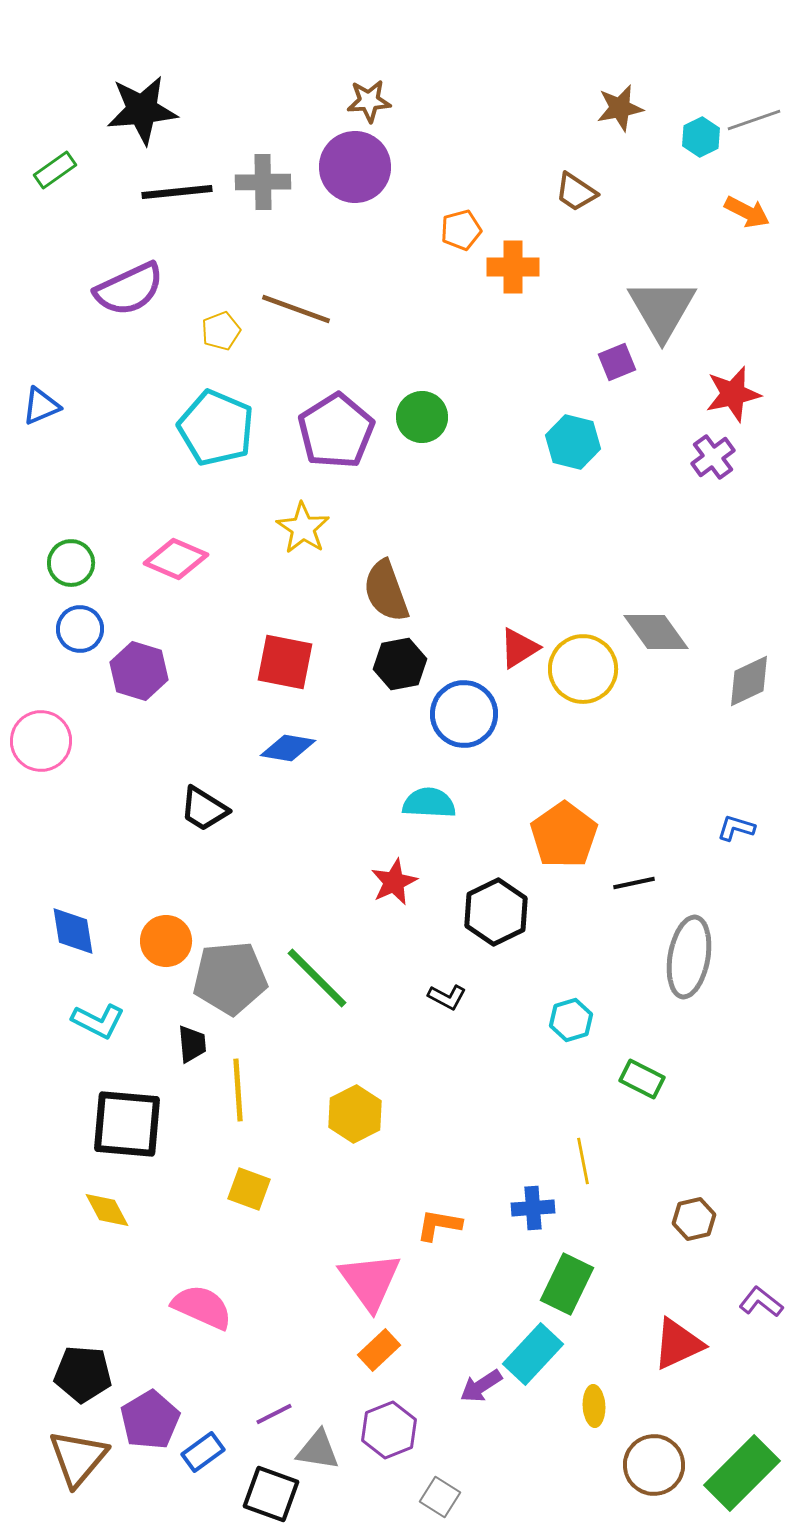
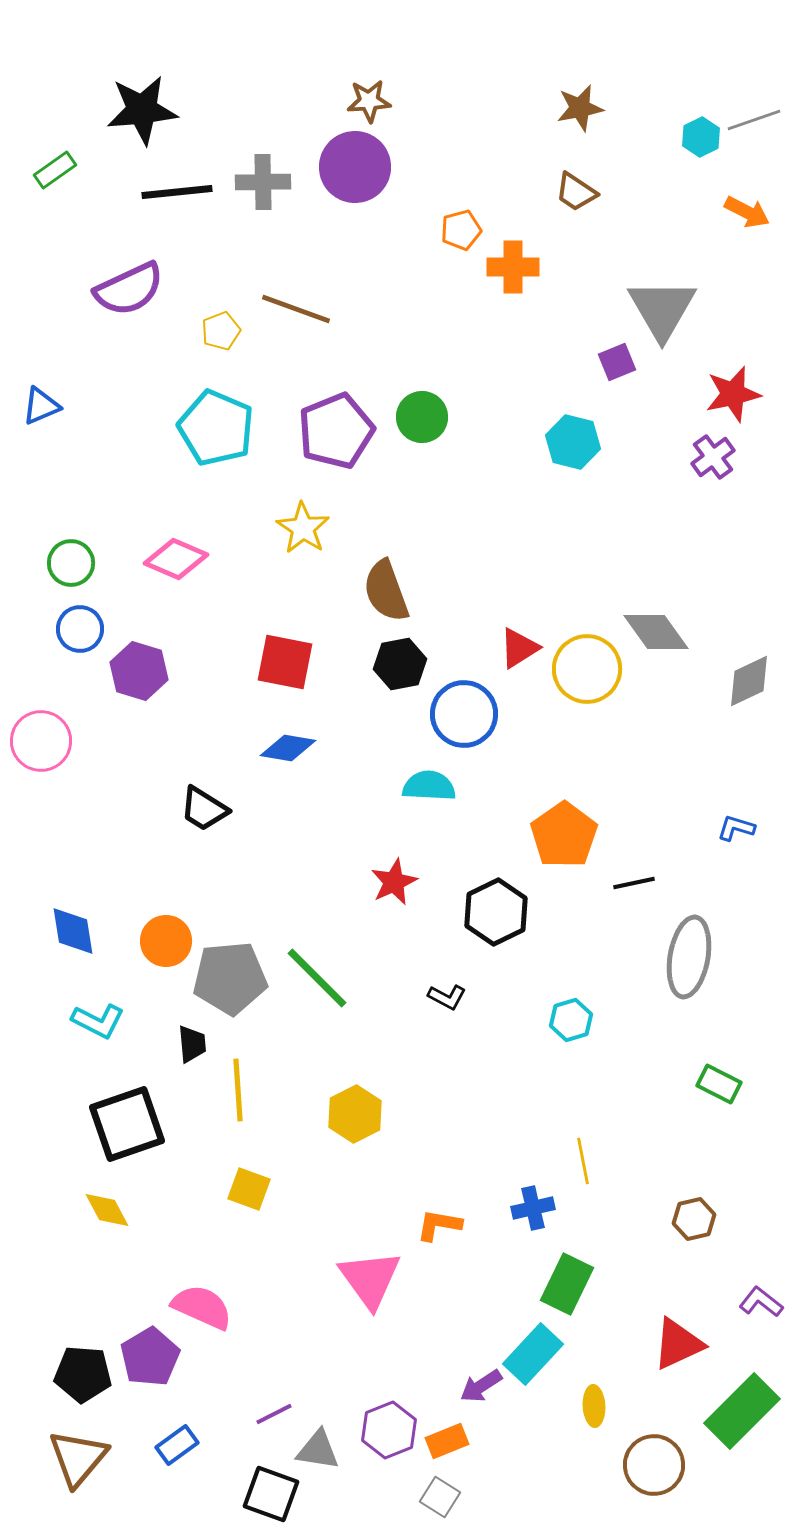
brown star at (620, 108): moved 40 px left
purple pentagon at (336, 431): rotated 10 degrees clockwise
yellow circle at (583, 669): moved 4 px right
cyan semicircle at (429, 803): moved 17 px up
green rectangle at (642, 1079): moved 77 px right, 5 px down
black square at (127, 1124): rotated 24 degrees counterclockwise
blue cross at (533, 1208): rotated 9 degrees counterclockwise
pink triangle at (370, 1281): moved 2 px up
orange rectangle at (379, 1350): moved 68 px right, 91 px down; rotated 21 degrees clockwise
purple pentagon at (150, 1420): moved 63 px up
blue rectangle at (203, 1452): moved 26 px left, 7 px up
green rectangle at (742, 1473): moved 62 px up
